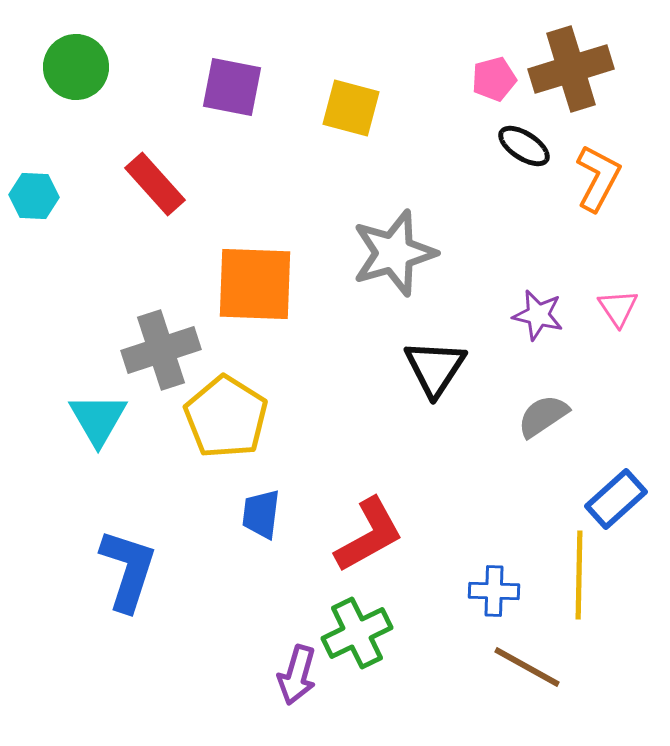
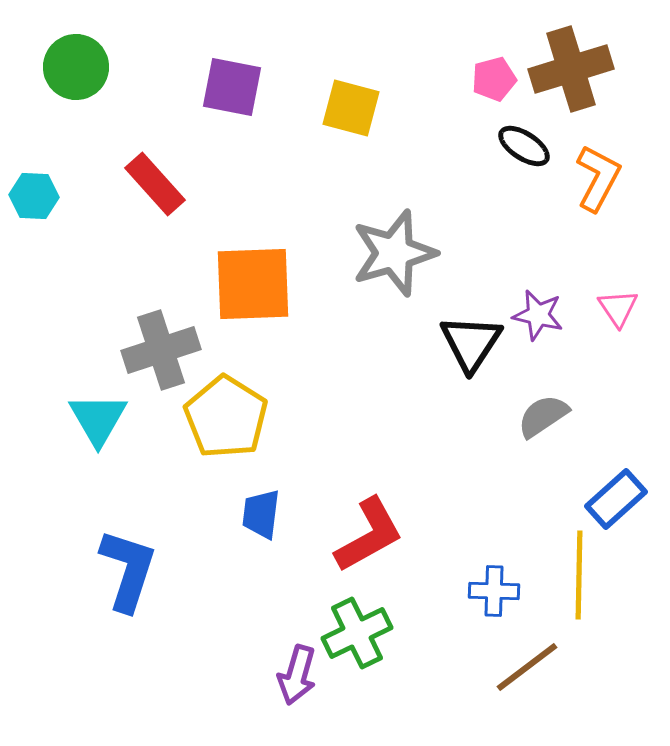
orange square: moved 2 px left; rotated 4 degrees counterclockwise
black triangle: moved 36 px right, 25 px up
brown line: rotated 66 degrees counterclockwise
